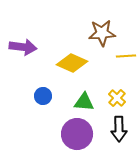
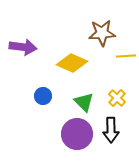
green triangle: rotated 40 degrees clockwise
black arrow: moved 8 px left, 1 px down
